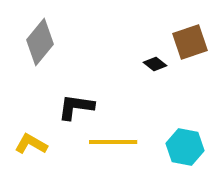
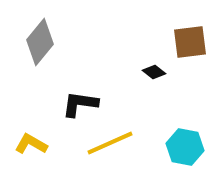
brown square: rotated 12 degrees clockwise
black diamond: moved 1 px left, 8 px down
black L-shape: moved 4 px right, 3 px up
yellow line: moved 3 px left, 1 px down; rotated 24 degrees counterclockwise
